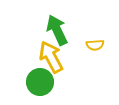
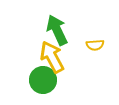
yellow arrow: moved 1 px right
green circle: moved 3 px right, 2 px up
